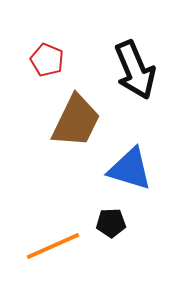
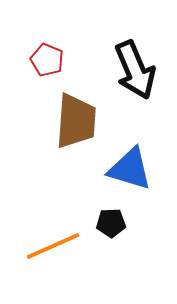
brown trapezoid: rotated 22 degrees counterclockwise
